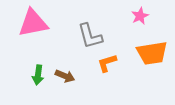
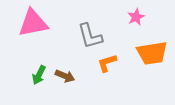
pink star: moved 4 px left, 1 px down
green arrow: moved 1 px right; rotated 18 degrees clockwise
